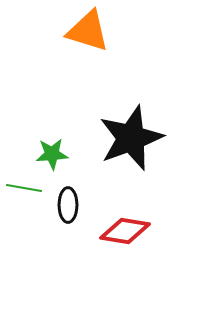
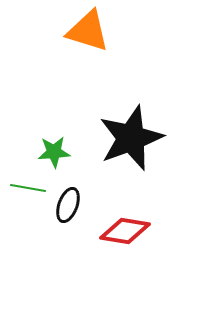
green star: moved 2 px right, 2 px up
green line: moved 4 px right
black ellipse: rotated 20 degrees clockwise
